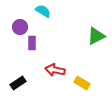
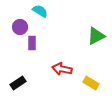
cyan semicircle: moved 3 px left
red arrow: moved 7 px right, 1 px up
yellow rectangle: moved 9 px right
